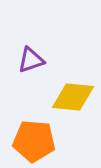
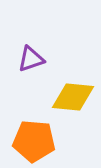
purple triangle: moved 1 px up
